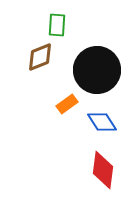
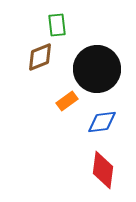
green rectangle: rotated 10 degrees counterclockwise
black circle: moved 1 px up
orange rectangle: moved 3 px up
blue diamond: rotated 64 degrees counterclockwise
